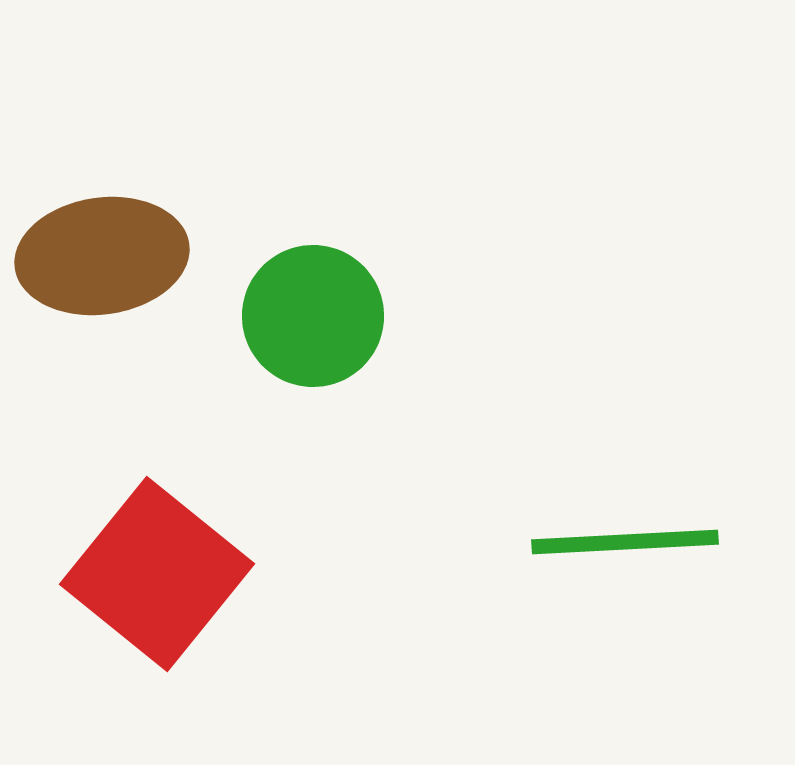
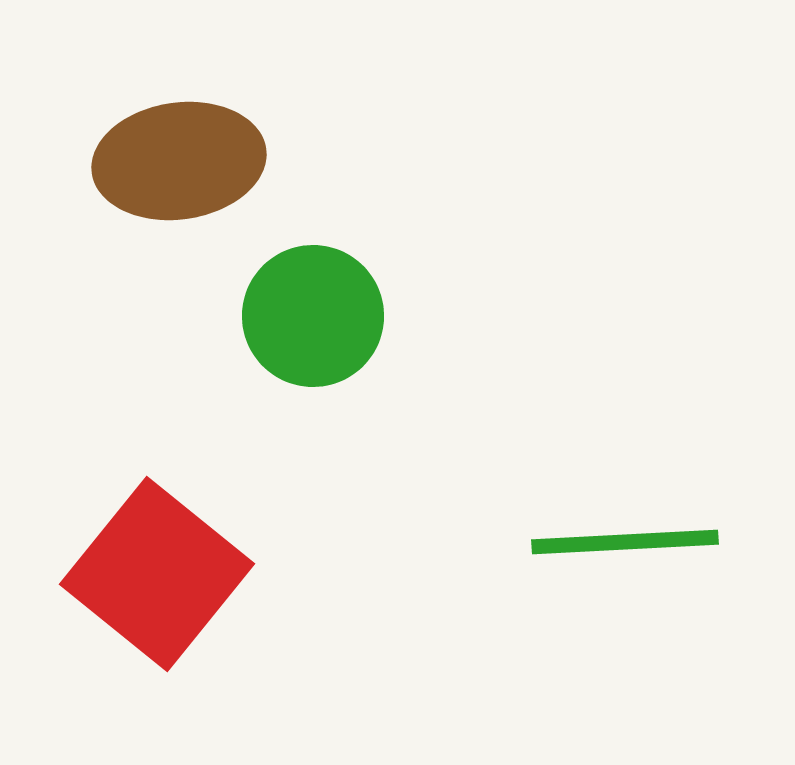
brown ellipse: moved 77 px right, 95 px up
